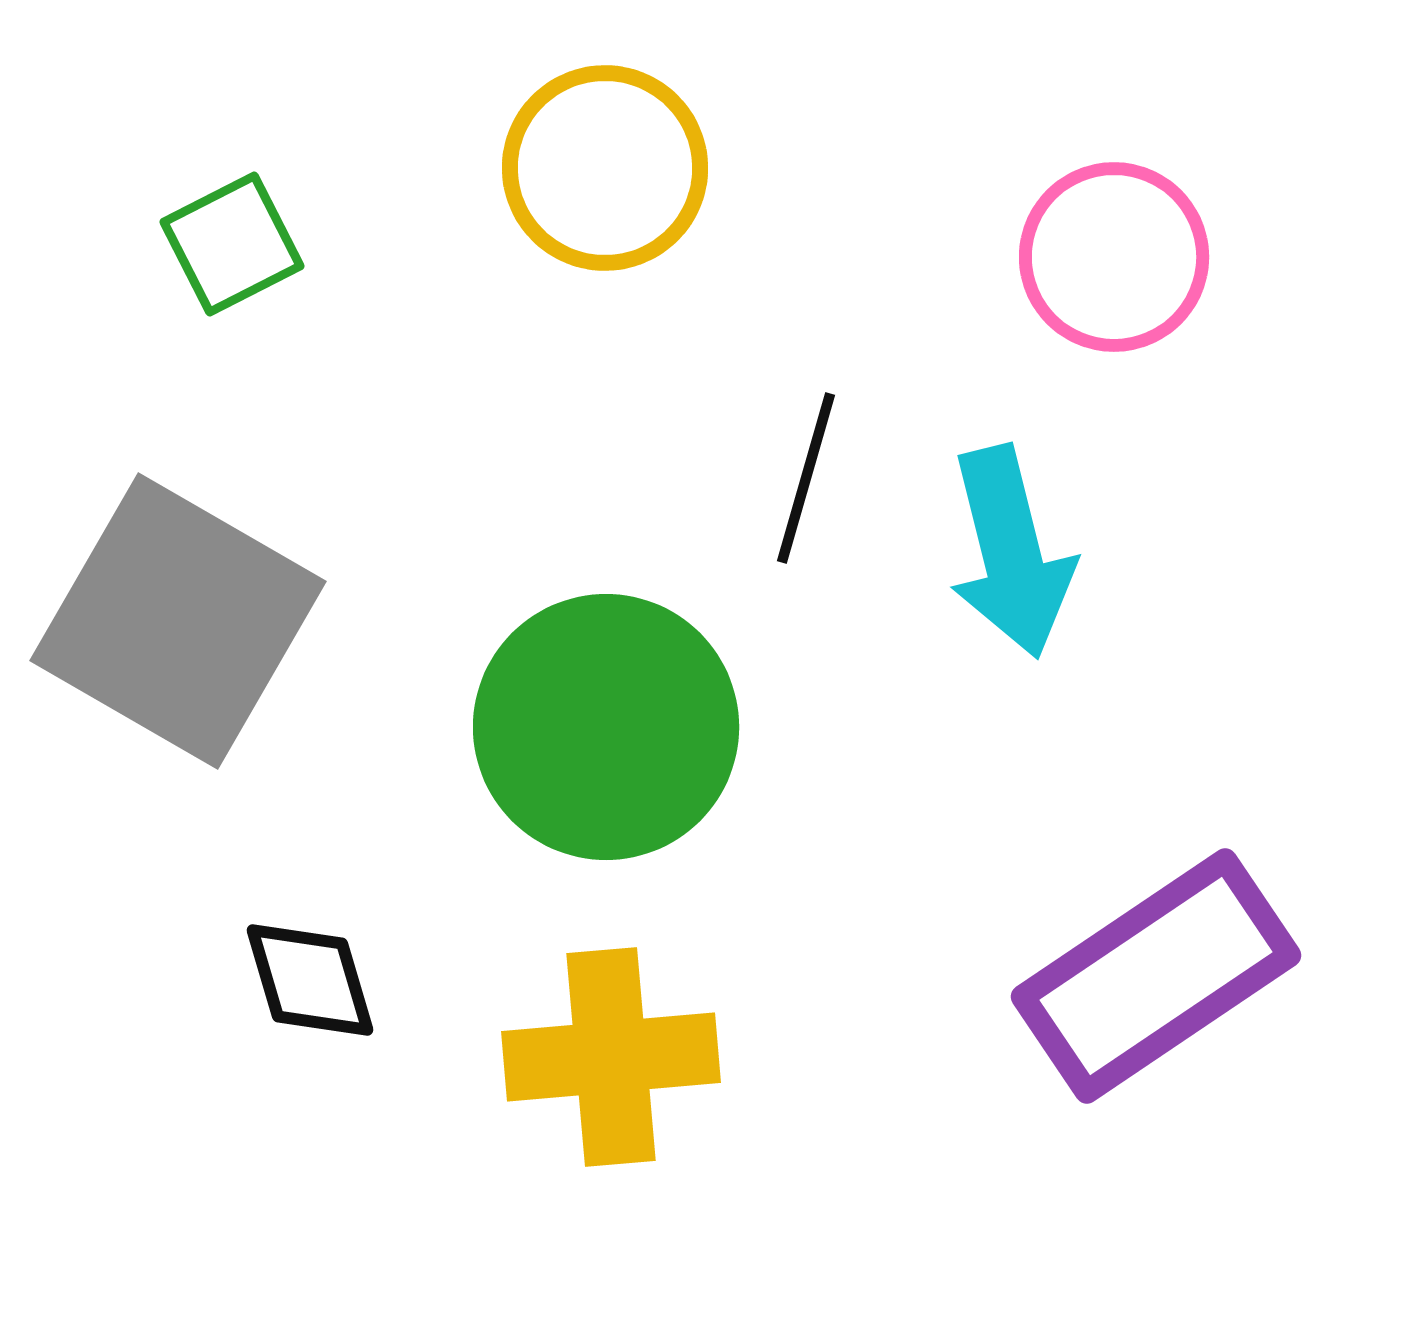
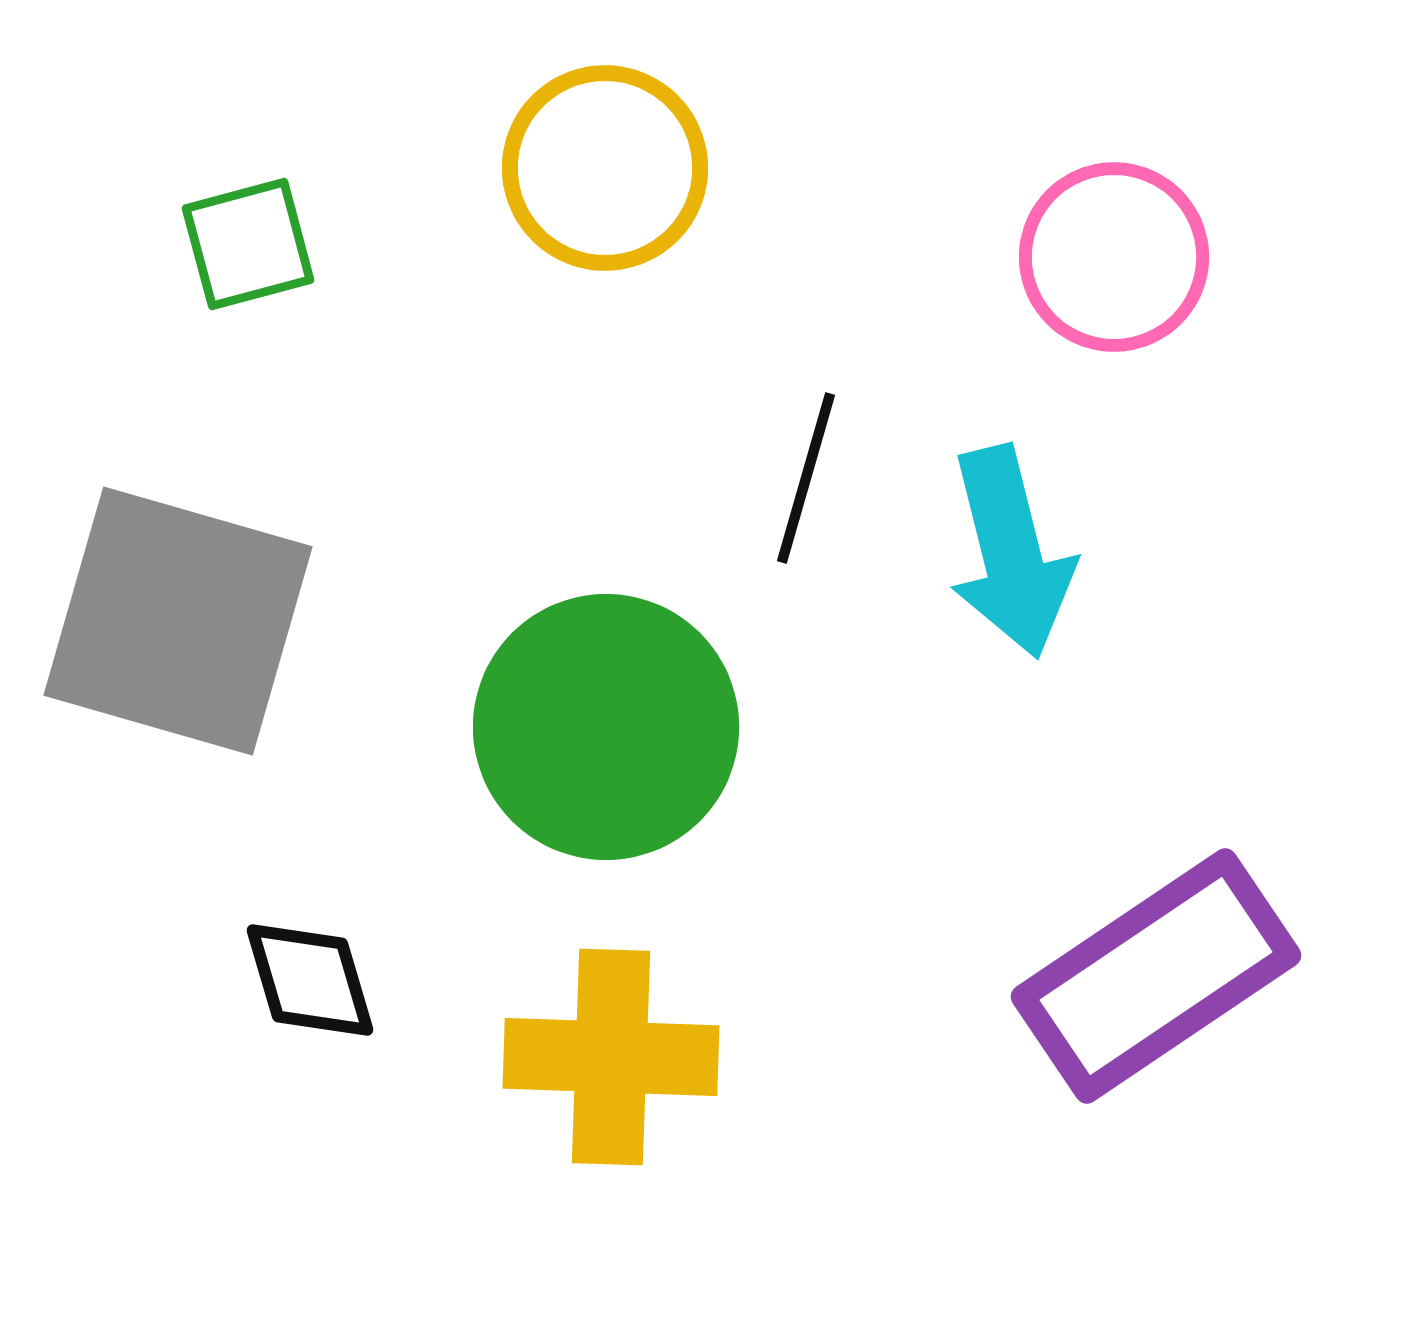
green square: moved 16 px right; rotated 12 degrees clockwise
gray square: rotated 14 degrees counterclockwise
yellow cross: rotated 7 degrees clockwise
